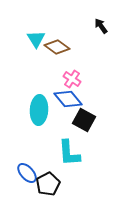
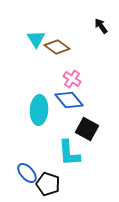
blue diamond: moved 1 px right, 1 px down
black square: moved 3 px right, 9 px down
black pentagon: rotated 25 degrees counterclockwise
